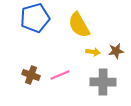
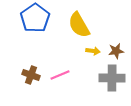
blue pentagon: rotated 20 degrees counterclockwise
yellow arrow: moved 1 px up
gray cross: moved 9 px right, 4 px up
